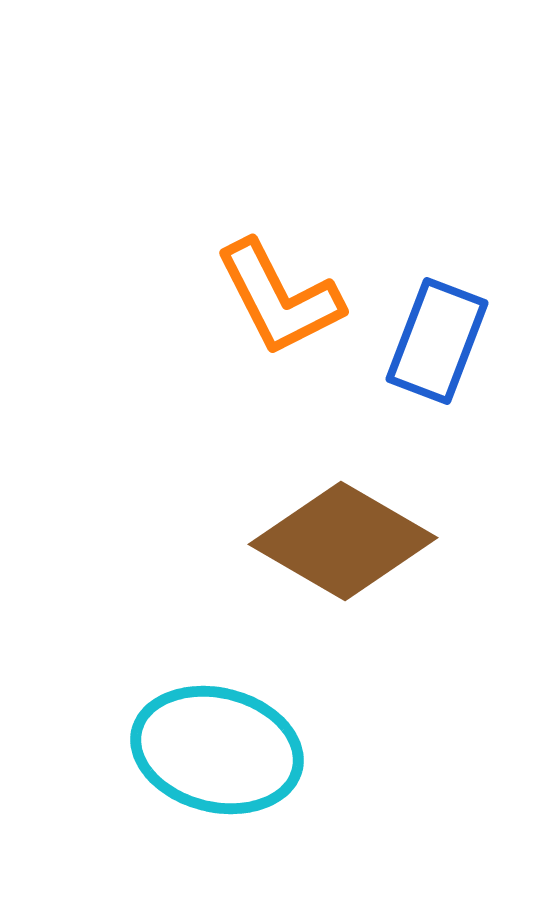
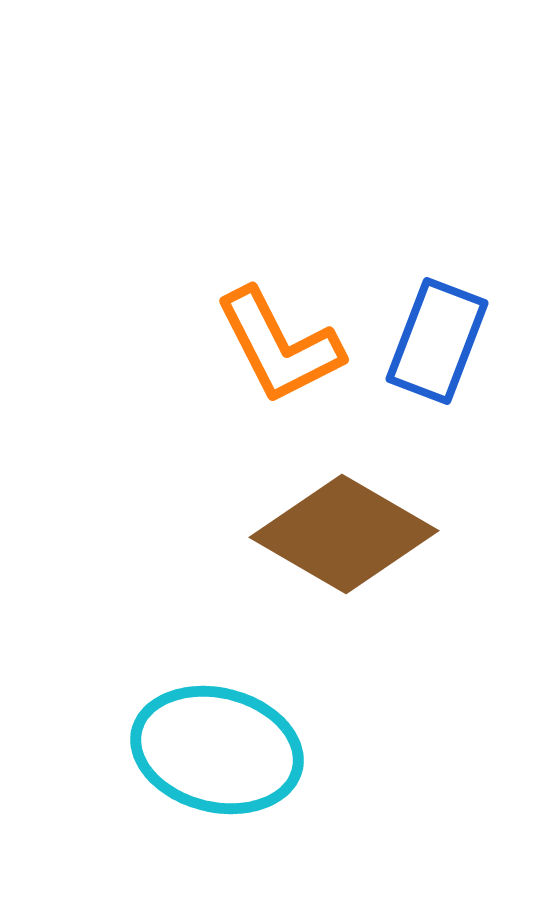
orange L-shape: moved 48 px down
brown diamond: moved 1 px right, 7 px up
